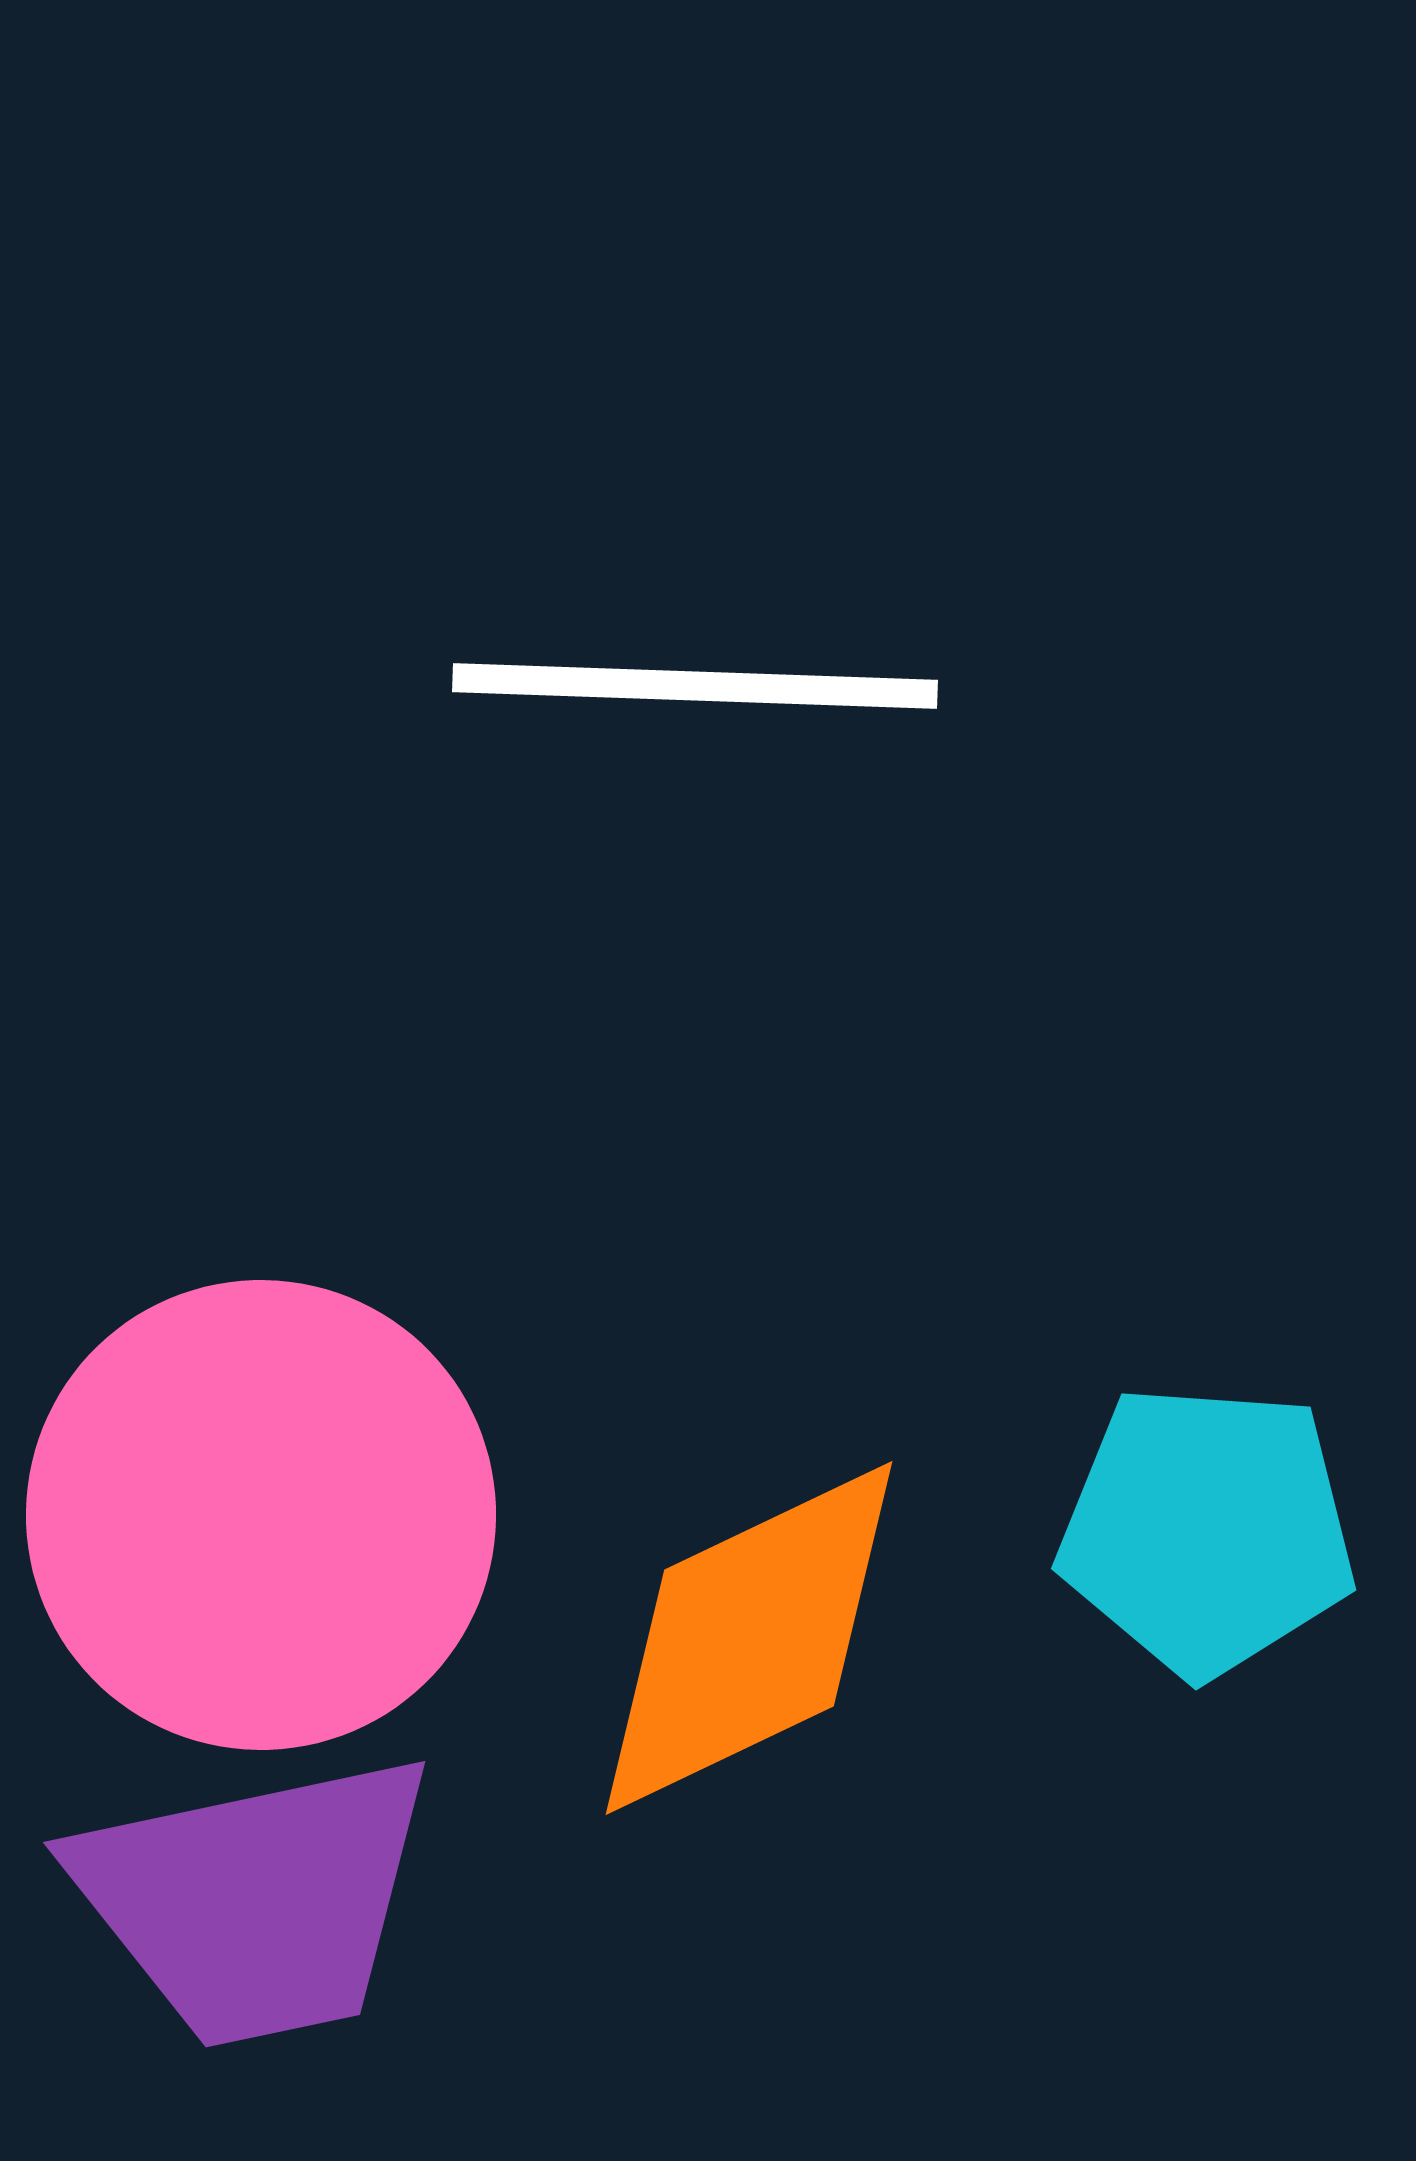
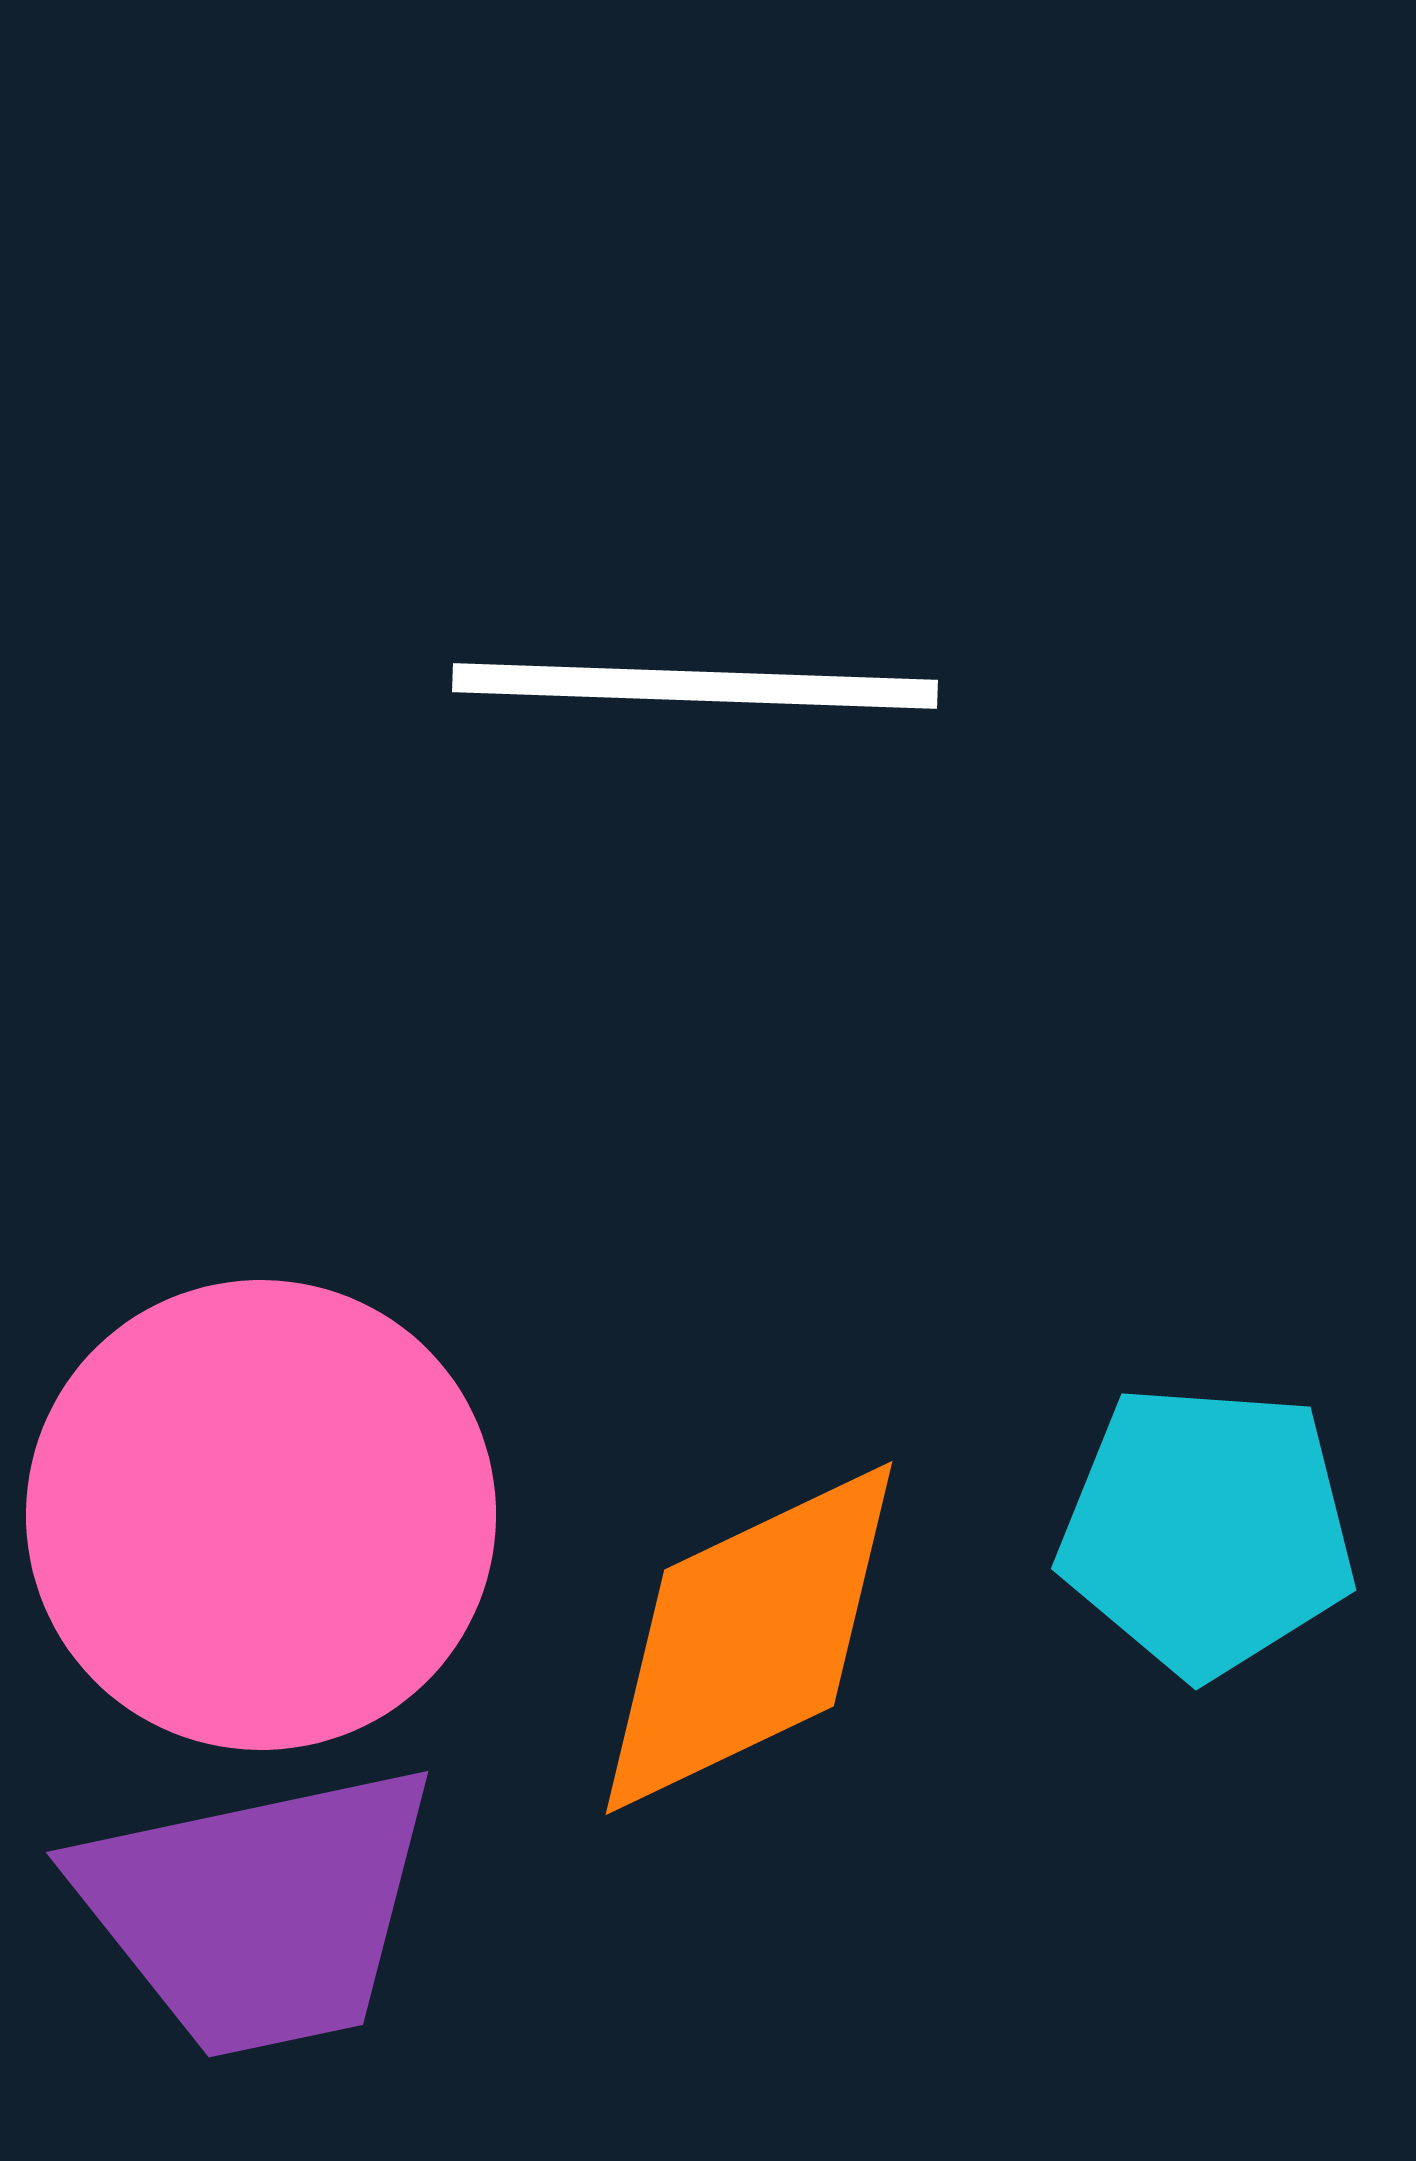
purple trapezoid: moved 3 px right, 10 px down
